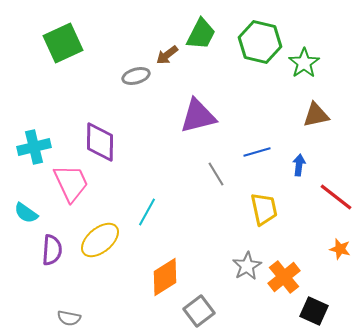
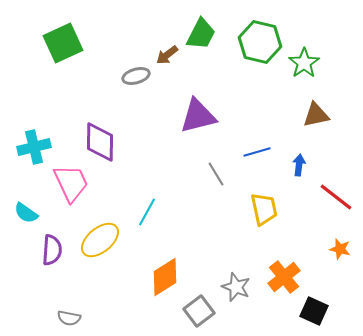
gray star: moved 11 px left, 21 px down; rotated 20 degrees counterclockwise
